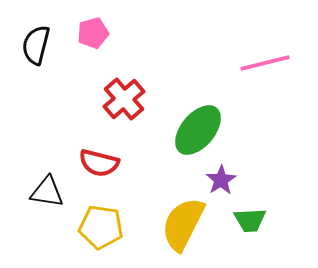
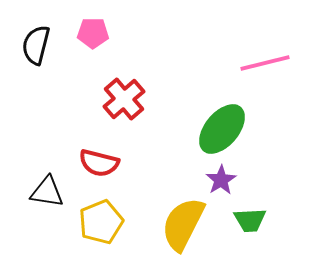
pink pentagon: rotated 16 degrees clockwise
green ellipse: moved 24 px right, 1 px up
yellow pentagon: moved 5 px up; rotated 30 degrees counterclockwise
